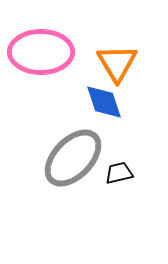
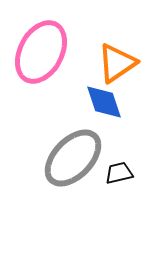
pink ellipse: rotated 62 degrees counterclockwise
orange triangle: rotated 27 degrees clockwise
